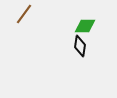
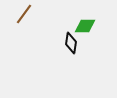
black diamond: moved 9 px left, 3 px up
